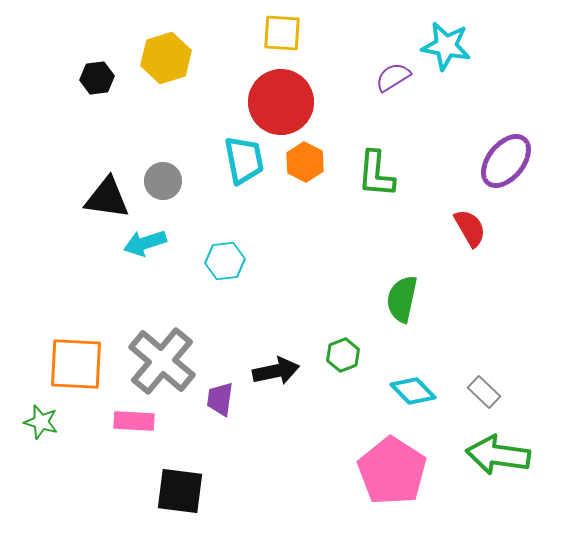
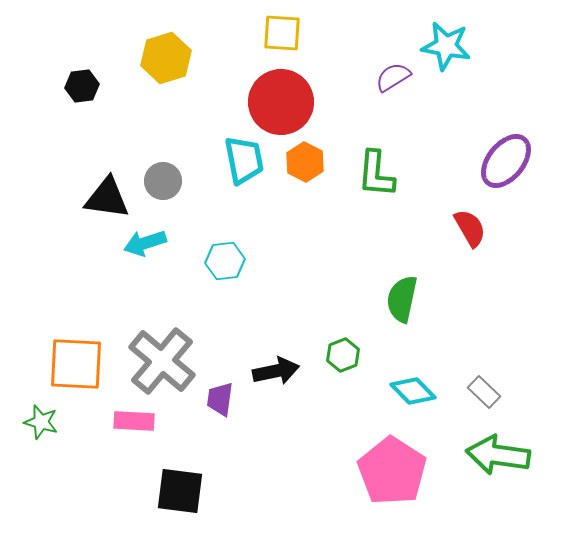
black hexagon: moved 15 px left, 8 px down
